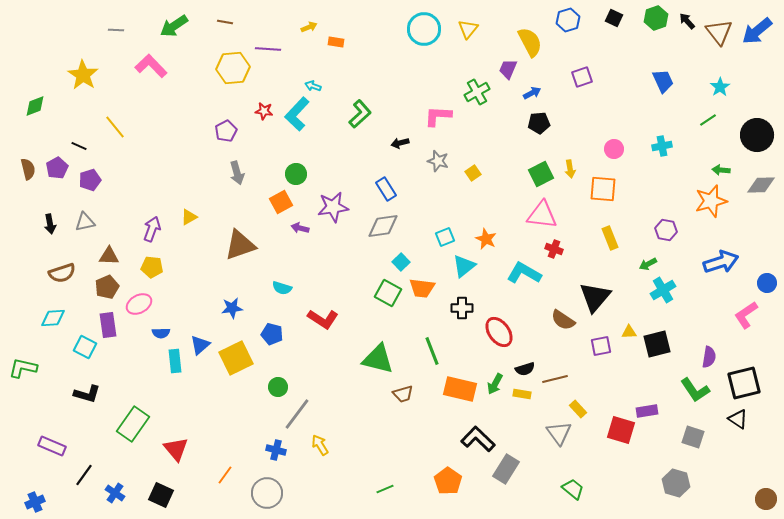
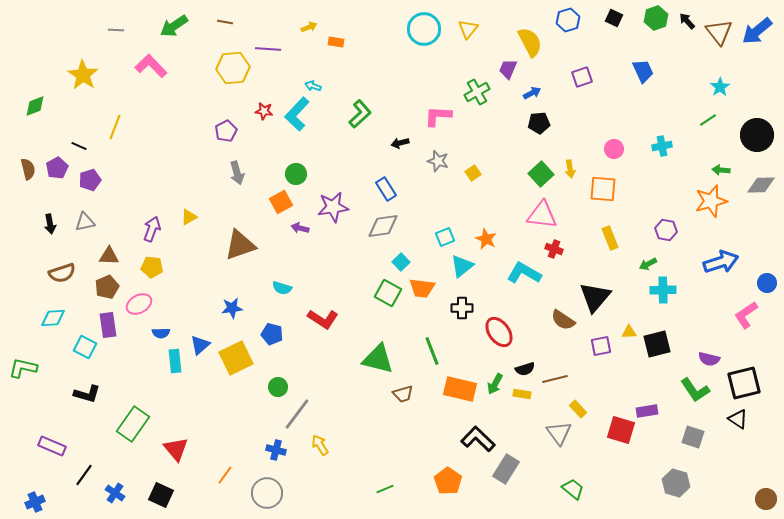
blue trapezoid at (663, 81): moved 20 px left, 10 px up
yellow line at (115, 127): rotated 60 degrees clockwise
green square at (541, 174): rotated 15 degrees counterclockwise
cyan triangle at (464, 266): moved 2 px left
cyan cross at (663, 290): rotated 30 degrees clockwise
purple semicircle at (709, 357): moved 2 px down; rotated 95 degrees clockwise
